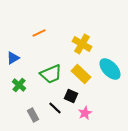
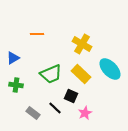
orange line: moved 2 px left, 1 px down; rotated 24 degrees clockwise
green cross: moved 3 px left; rotated 32 degrees counterclockwise
gray rectangle: moved 2 px up; rotated 24 degrees counterclockwise
